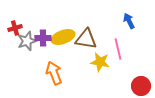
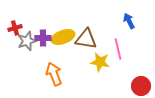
orange arrow: moved 1 px down
